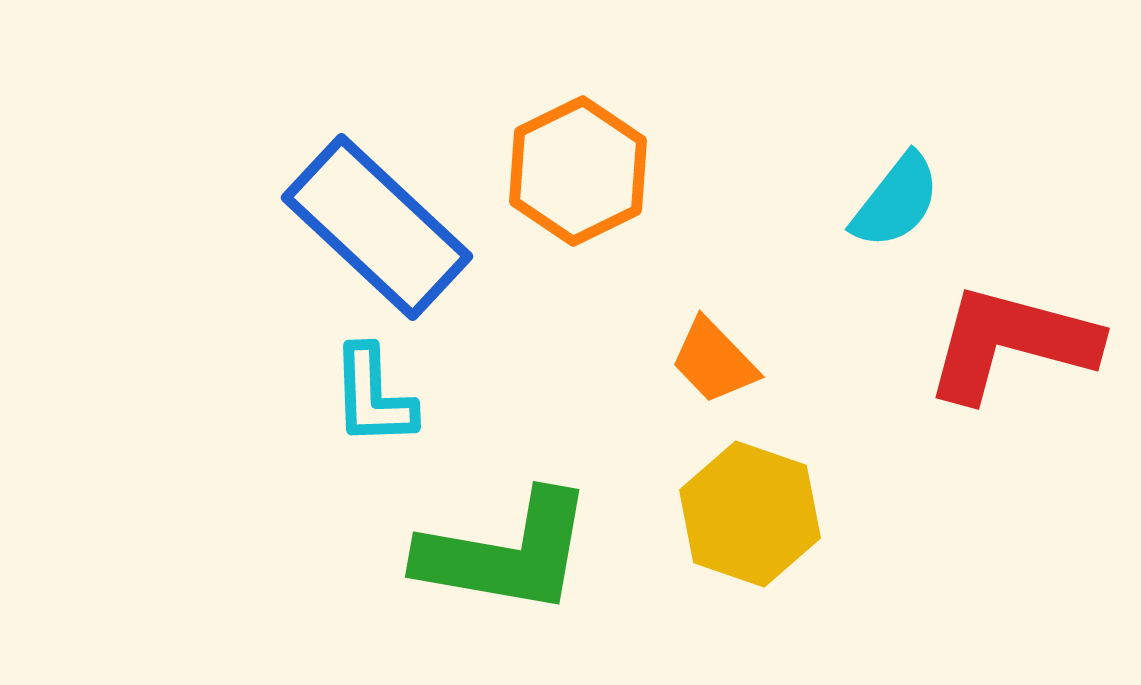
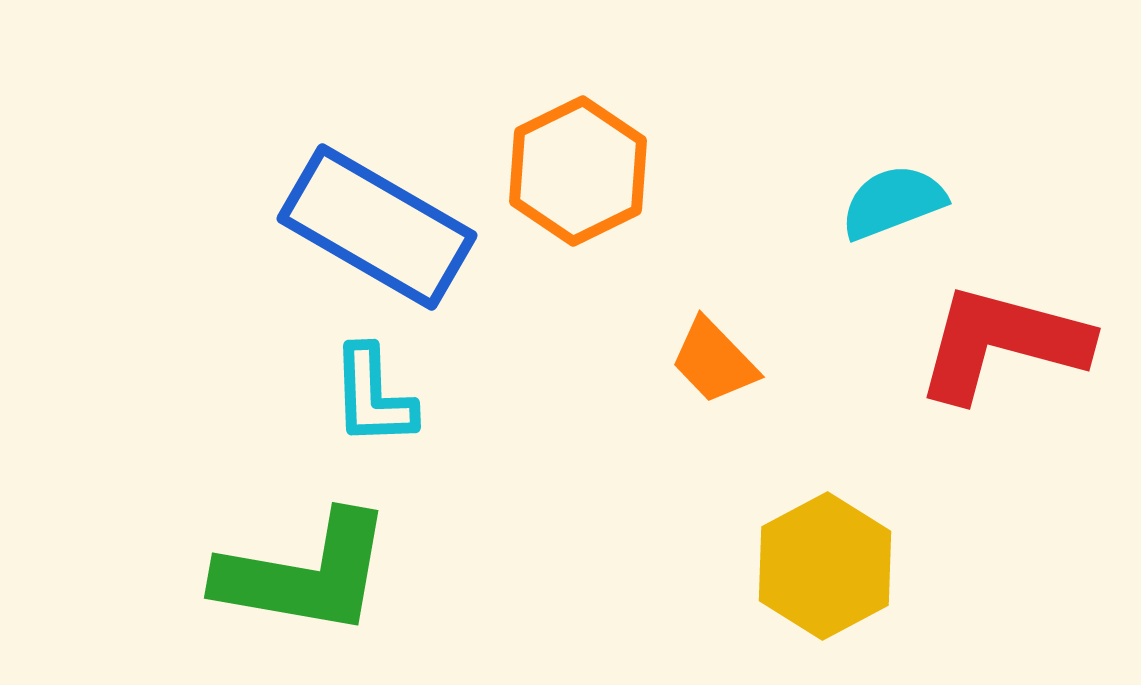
cyan semicircle: moved 3 px left, 1 px down; rotated 149 degrees counterclockwise
blue rectangle: rotated 13 degrees counterclockwise
red L-shape: moved 9 px left
yellow hexagon: moved 75 px right, 52 px down; rotated 13 degrees clockwise
green L-shape: moved 201 px left, 21 px down
